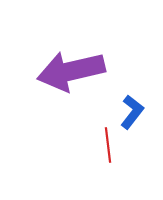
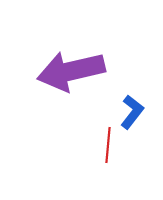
red line: rotated 12 degrees clockwise
